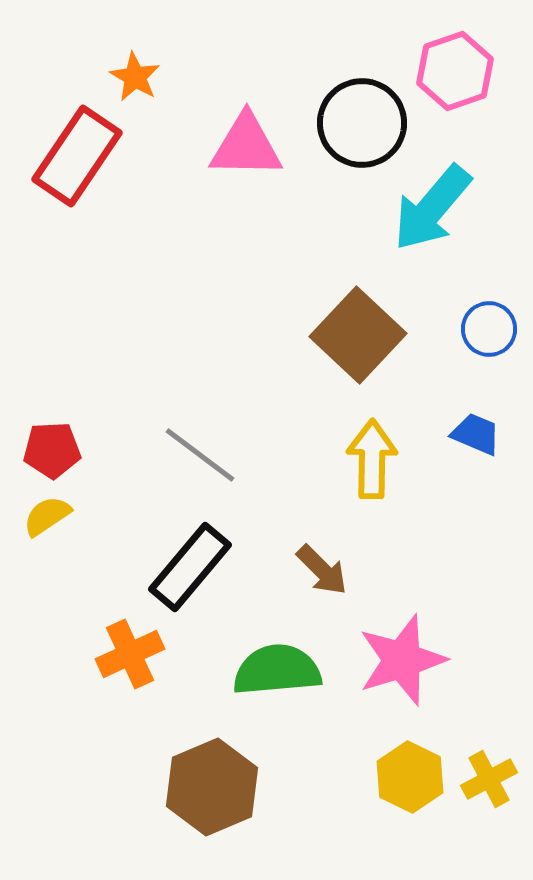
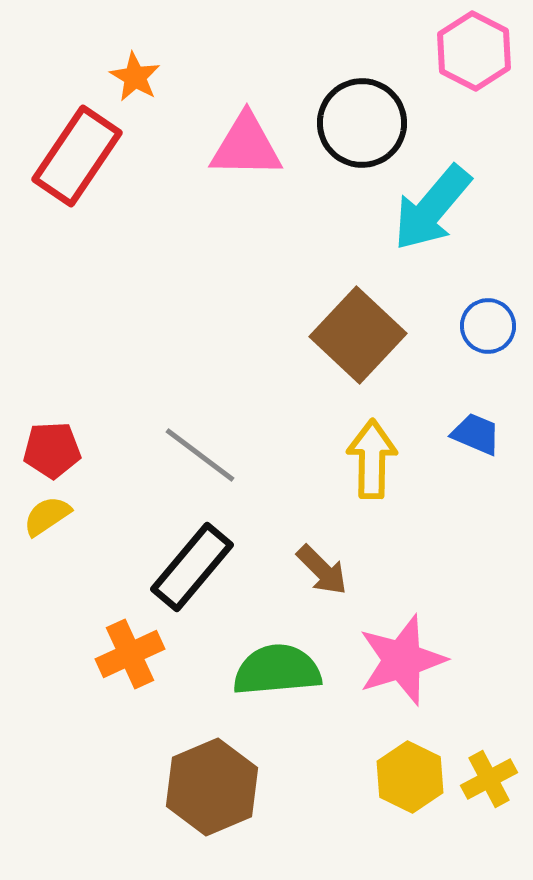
pink hexagon: moved 19 px right, 20 px up; rotated 14 degrees counterclockwise
blue circle: moved 1 px left, 3 px up
black rectangle: moved 2 px right
